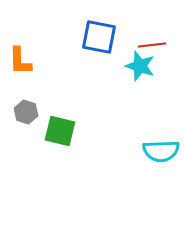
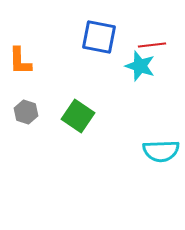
green square: moved 18 px right, 15 px up; rotated 20 degrees clockwise
